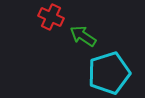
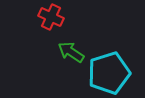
green arrow: moved 12 px left, 16 px down
